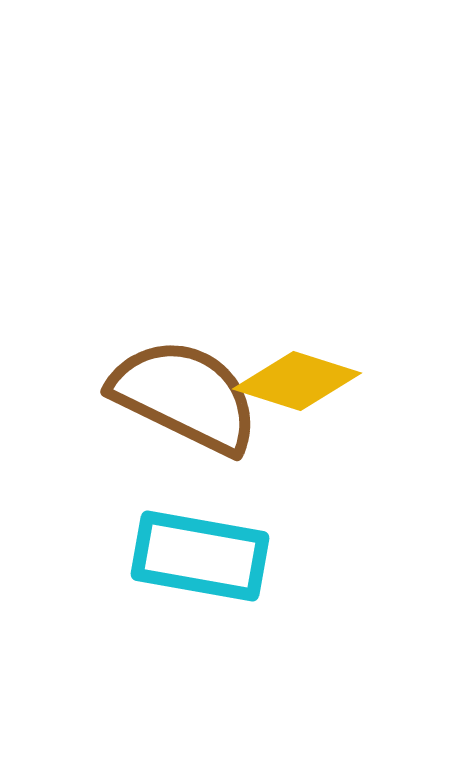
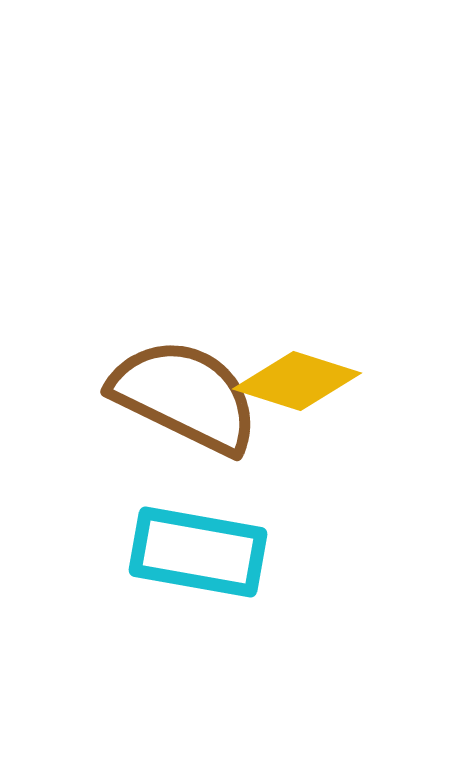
cyan rectangle: moved 2 px left, 4 px up
